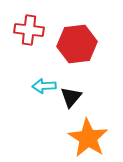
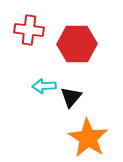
red hexagon: rotated 6 degrees clockwise
